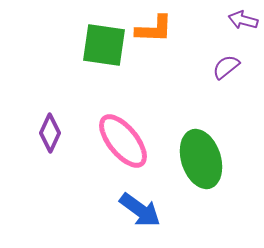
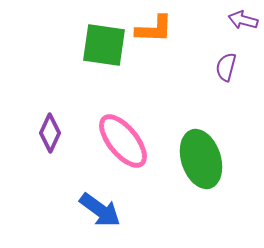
purple semicircle: rotated 36 degrees counterclockwise
blue arrow: moved 40 px left
